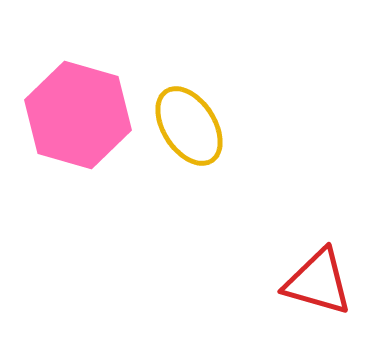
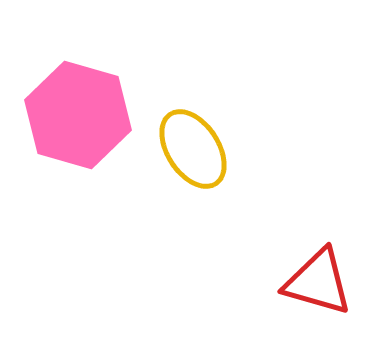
yellow ellipse: moved 4 px right, 23 px down
